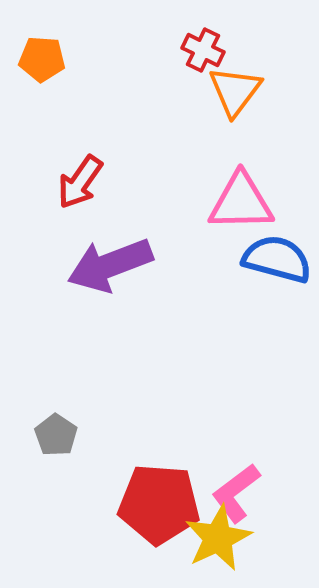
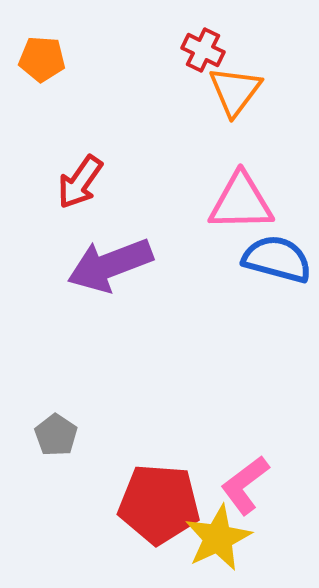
pink L-shape: moved 9 px right, 8 px up
